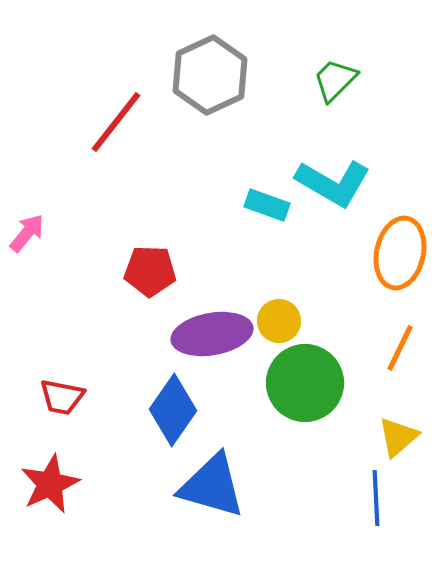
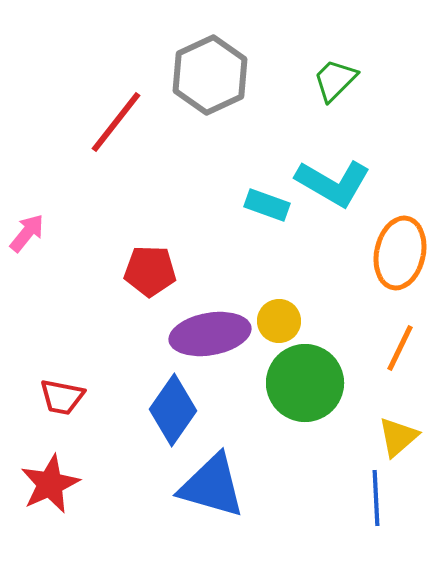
purple ellipse: moved 2 px left
